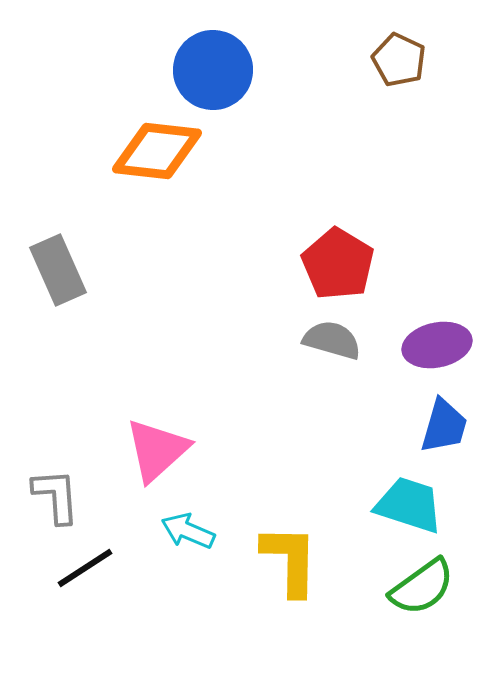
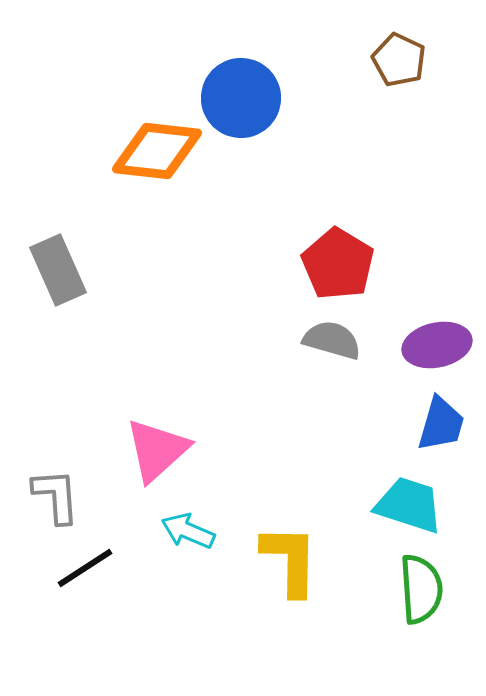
blue circle: moved 28 px right, 28 px down
blue trapezoid: moved 3 px left, 2 px up
green semicircle: moved 1 px left, 2 px down; rotated 58 degrees counterclockwise
